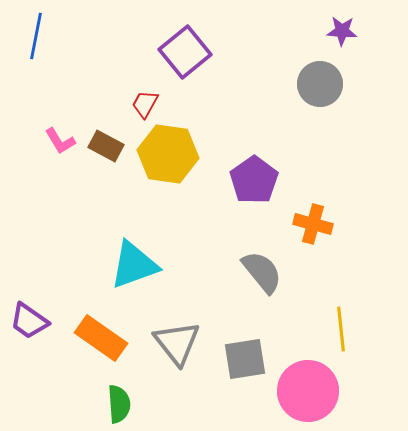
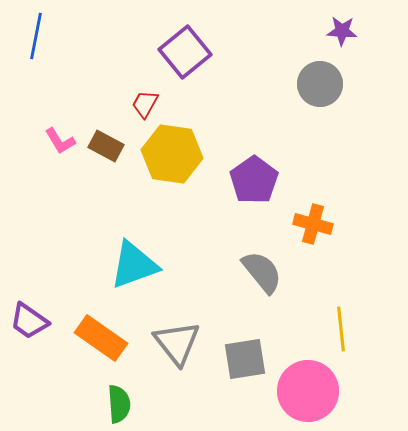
yellow hexagon: moved 4 px right
